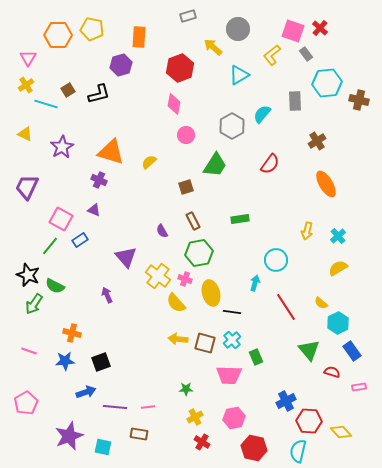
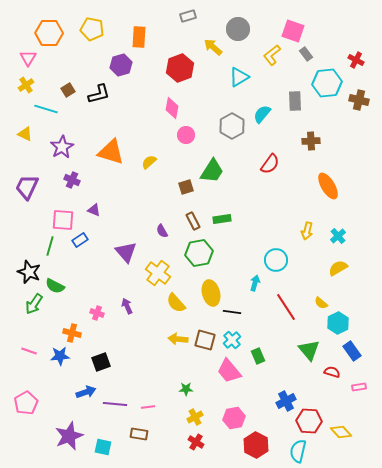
red cross at (320, 28): moved 36 px right, 32 px down; rotated 14 degrees counterclockwise
orange hexagon at (58, 35): moved 9 px left, 2 px up
cyan triangle at (239, 75): moved 2 px down
cyan line at (46, 104): moved 5 px down
pink diamond at (174, 104): moved 2 px left, 4 px down
brown cross at (317, 141): moved 6 px left; rotated 30 degrees clockwise
green trapezoid at (215, 165): moved 3 px left, 6 px down
purple cross at (99, 180): moved 27 px left
orange ellipse at (326, 184): moved 2 px right, 2 px down
pink square at (61, 219): moved 2 px right, 1 px down; rotated 25 degrees counterclockwise
green rectangle at (240, 219): moved 18 px left
green line at (50, 246): rotated 24 degrees counterclockwise
purple triangle at (126, 257): moved 5 px up
black star at (28, 275): moved 1 px right, 3 px up
yellow cross at (158, 276): moved 3 px up
pink cross at (185, 279): moved 88 px left, 34 px down
purple arrow at (107, 295): moved 20 px right, 11 px down
brown square at (205, 343): moved 3 px up
green rectangle at (256, 357): moved 2 px right, 1 px up
blue star at (65, 361): moved 5 px left, 5 px up
pink trapezoid at (229, 375): moved 4 px up; rotated 48 degrees clockwise
purple line at (115, 407): moved 3 px up
red cross at (202, 442): moved 6 px left
red hexagon at (254, 448): moved 2 px right, 3 px up; rotated 15 degrees clockwise
